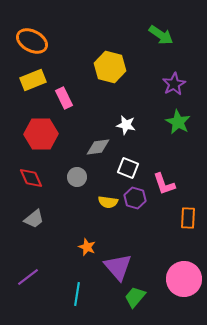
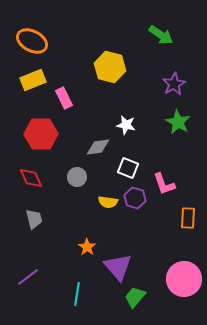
gray trapezoid: rotated 65 degrees counterclockwise
orange star: rotated 12 degrees clockwise
